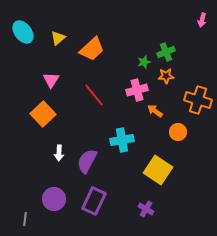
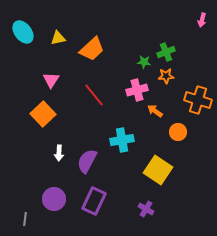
yellow triangle: rotated 28 degrees clockwise
green star: rotated 24 degrees clockwise
